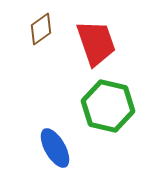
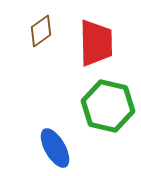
brown diamond: moved 2 px down
red trapezoid: rotated 18 degrees clockwise
